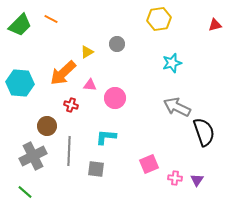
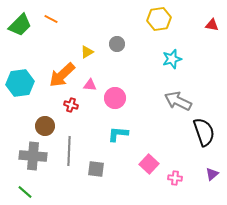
red triangle: moved 3 px left; rotated 24 degrees clockwise
cyan star: moved 4 px up
orange arrow: moved 1 px left, 2 px down
cyan hexagon: rotated 12 degrees counterclockwise
gray arrow: moved 1 px right, 6 px up
brown circle: moved 2 px left
cyan L-shape: moved 12 px right, 3 px up
gray cross: rotated 32 degrees clockwise
pink square: rotated 24 degrees counterclockwise
purple triangle: moved 15 px right, 6 px up; rotated 16 degrees clockwise
